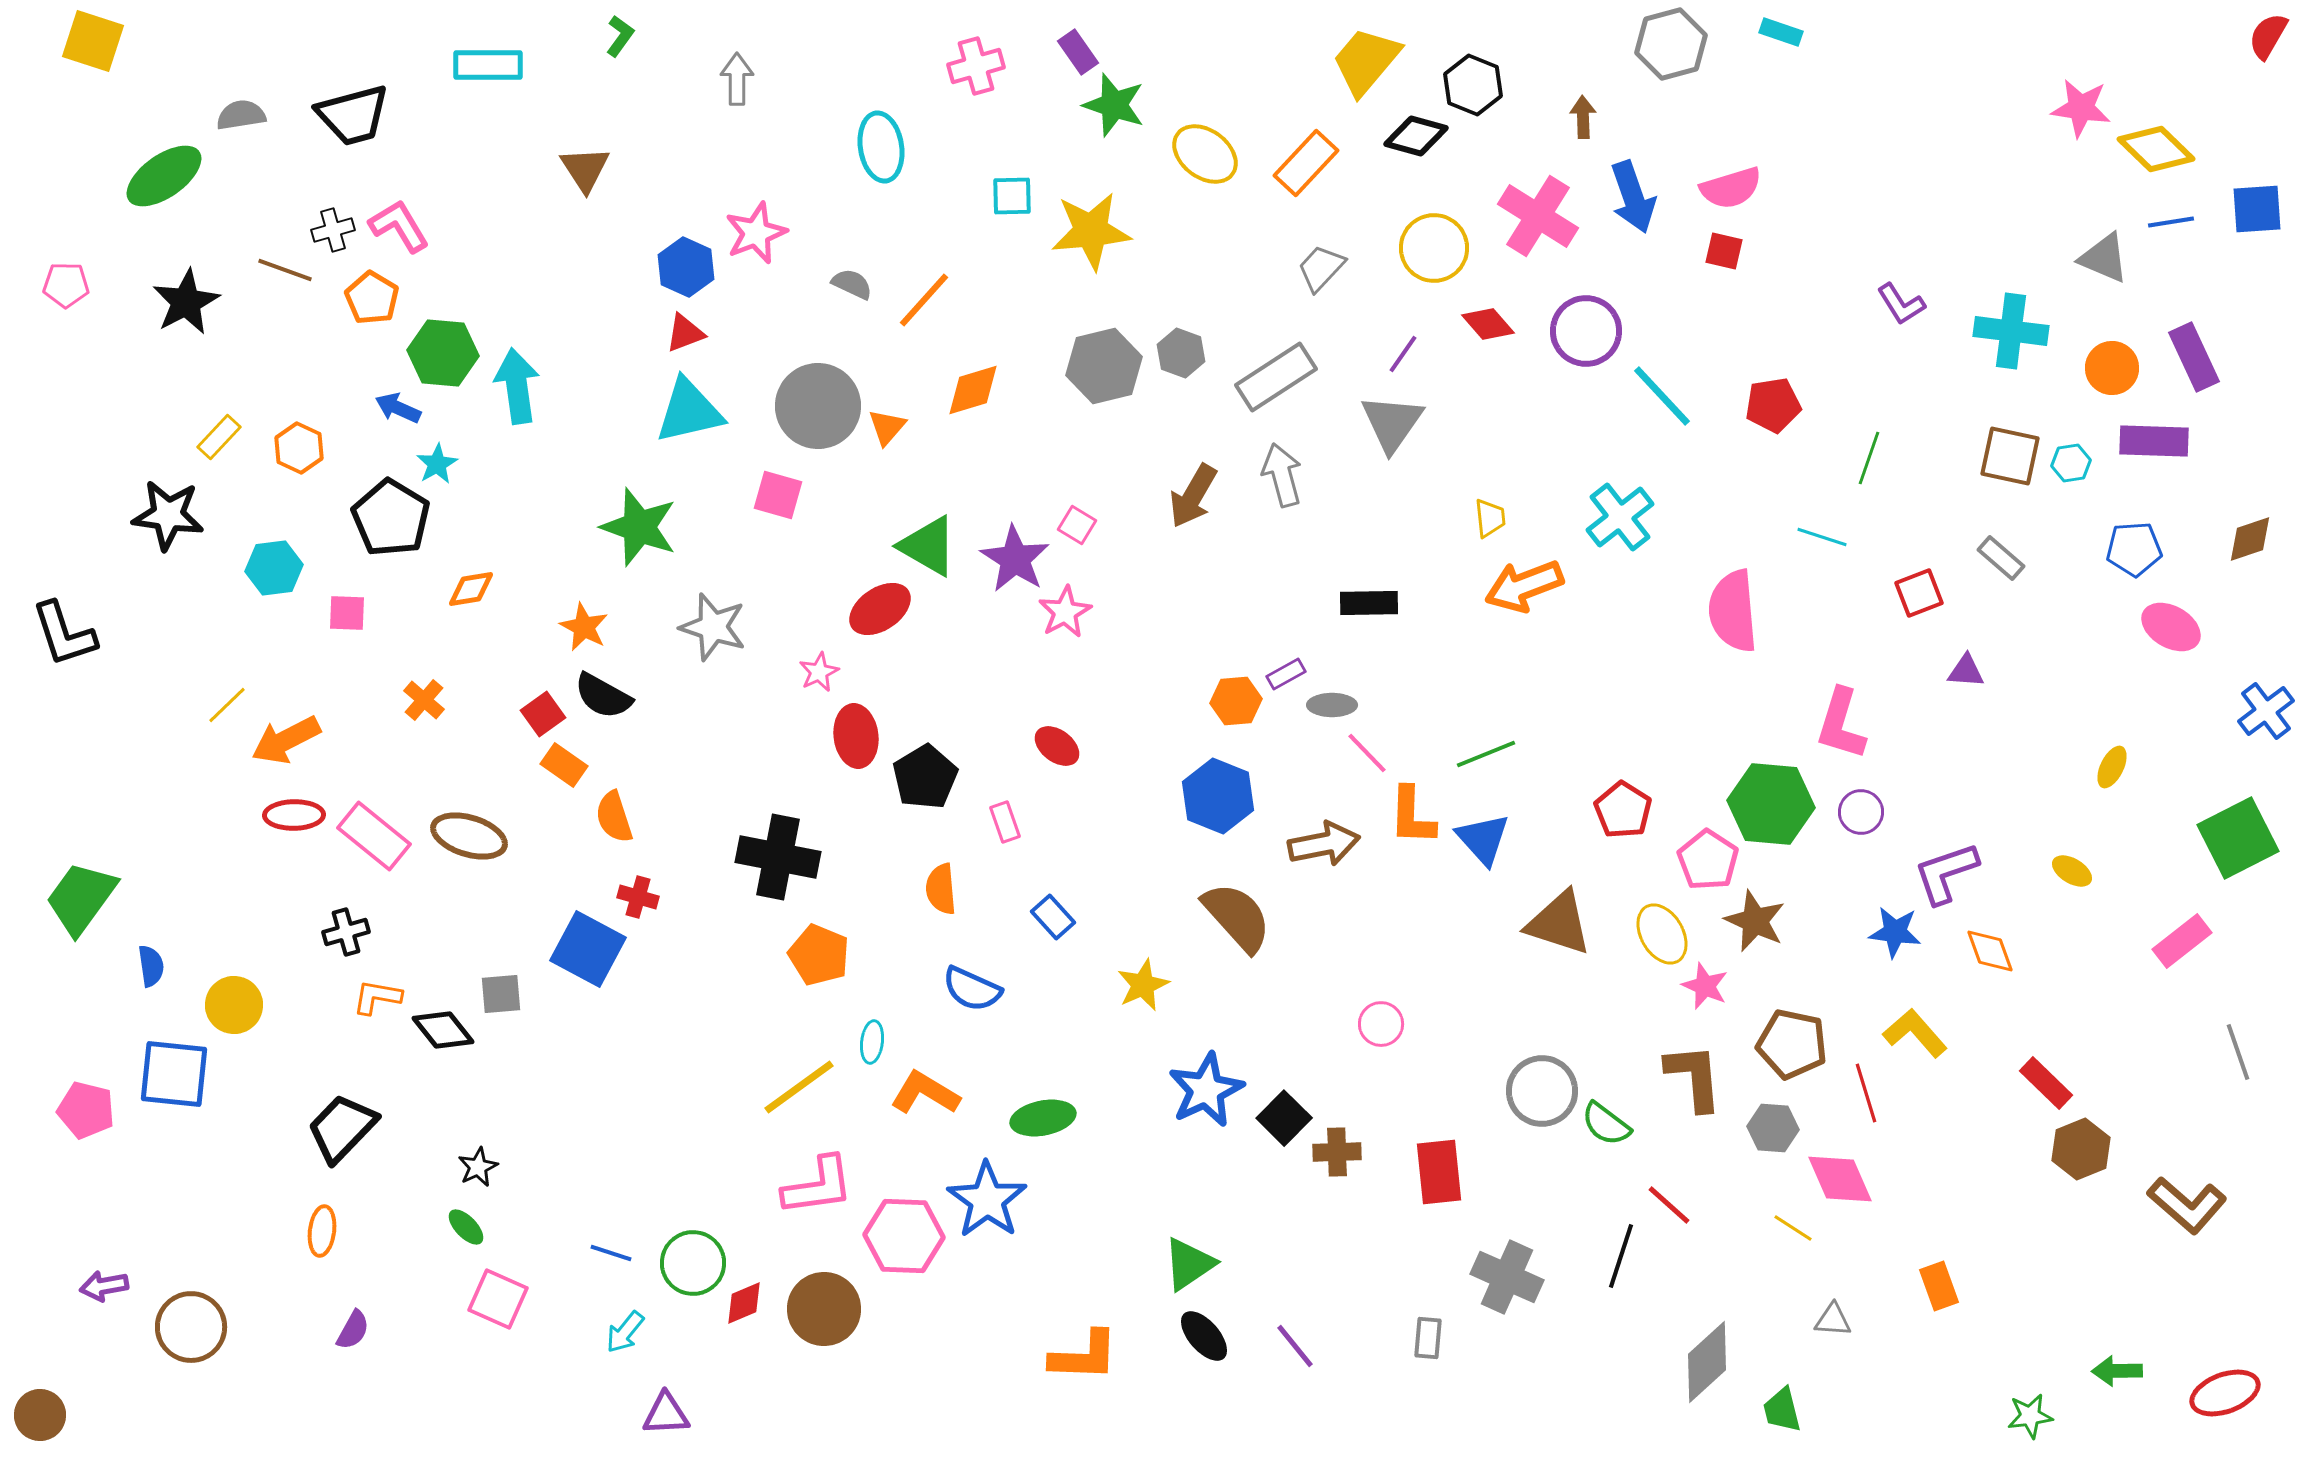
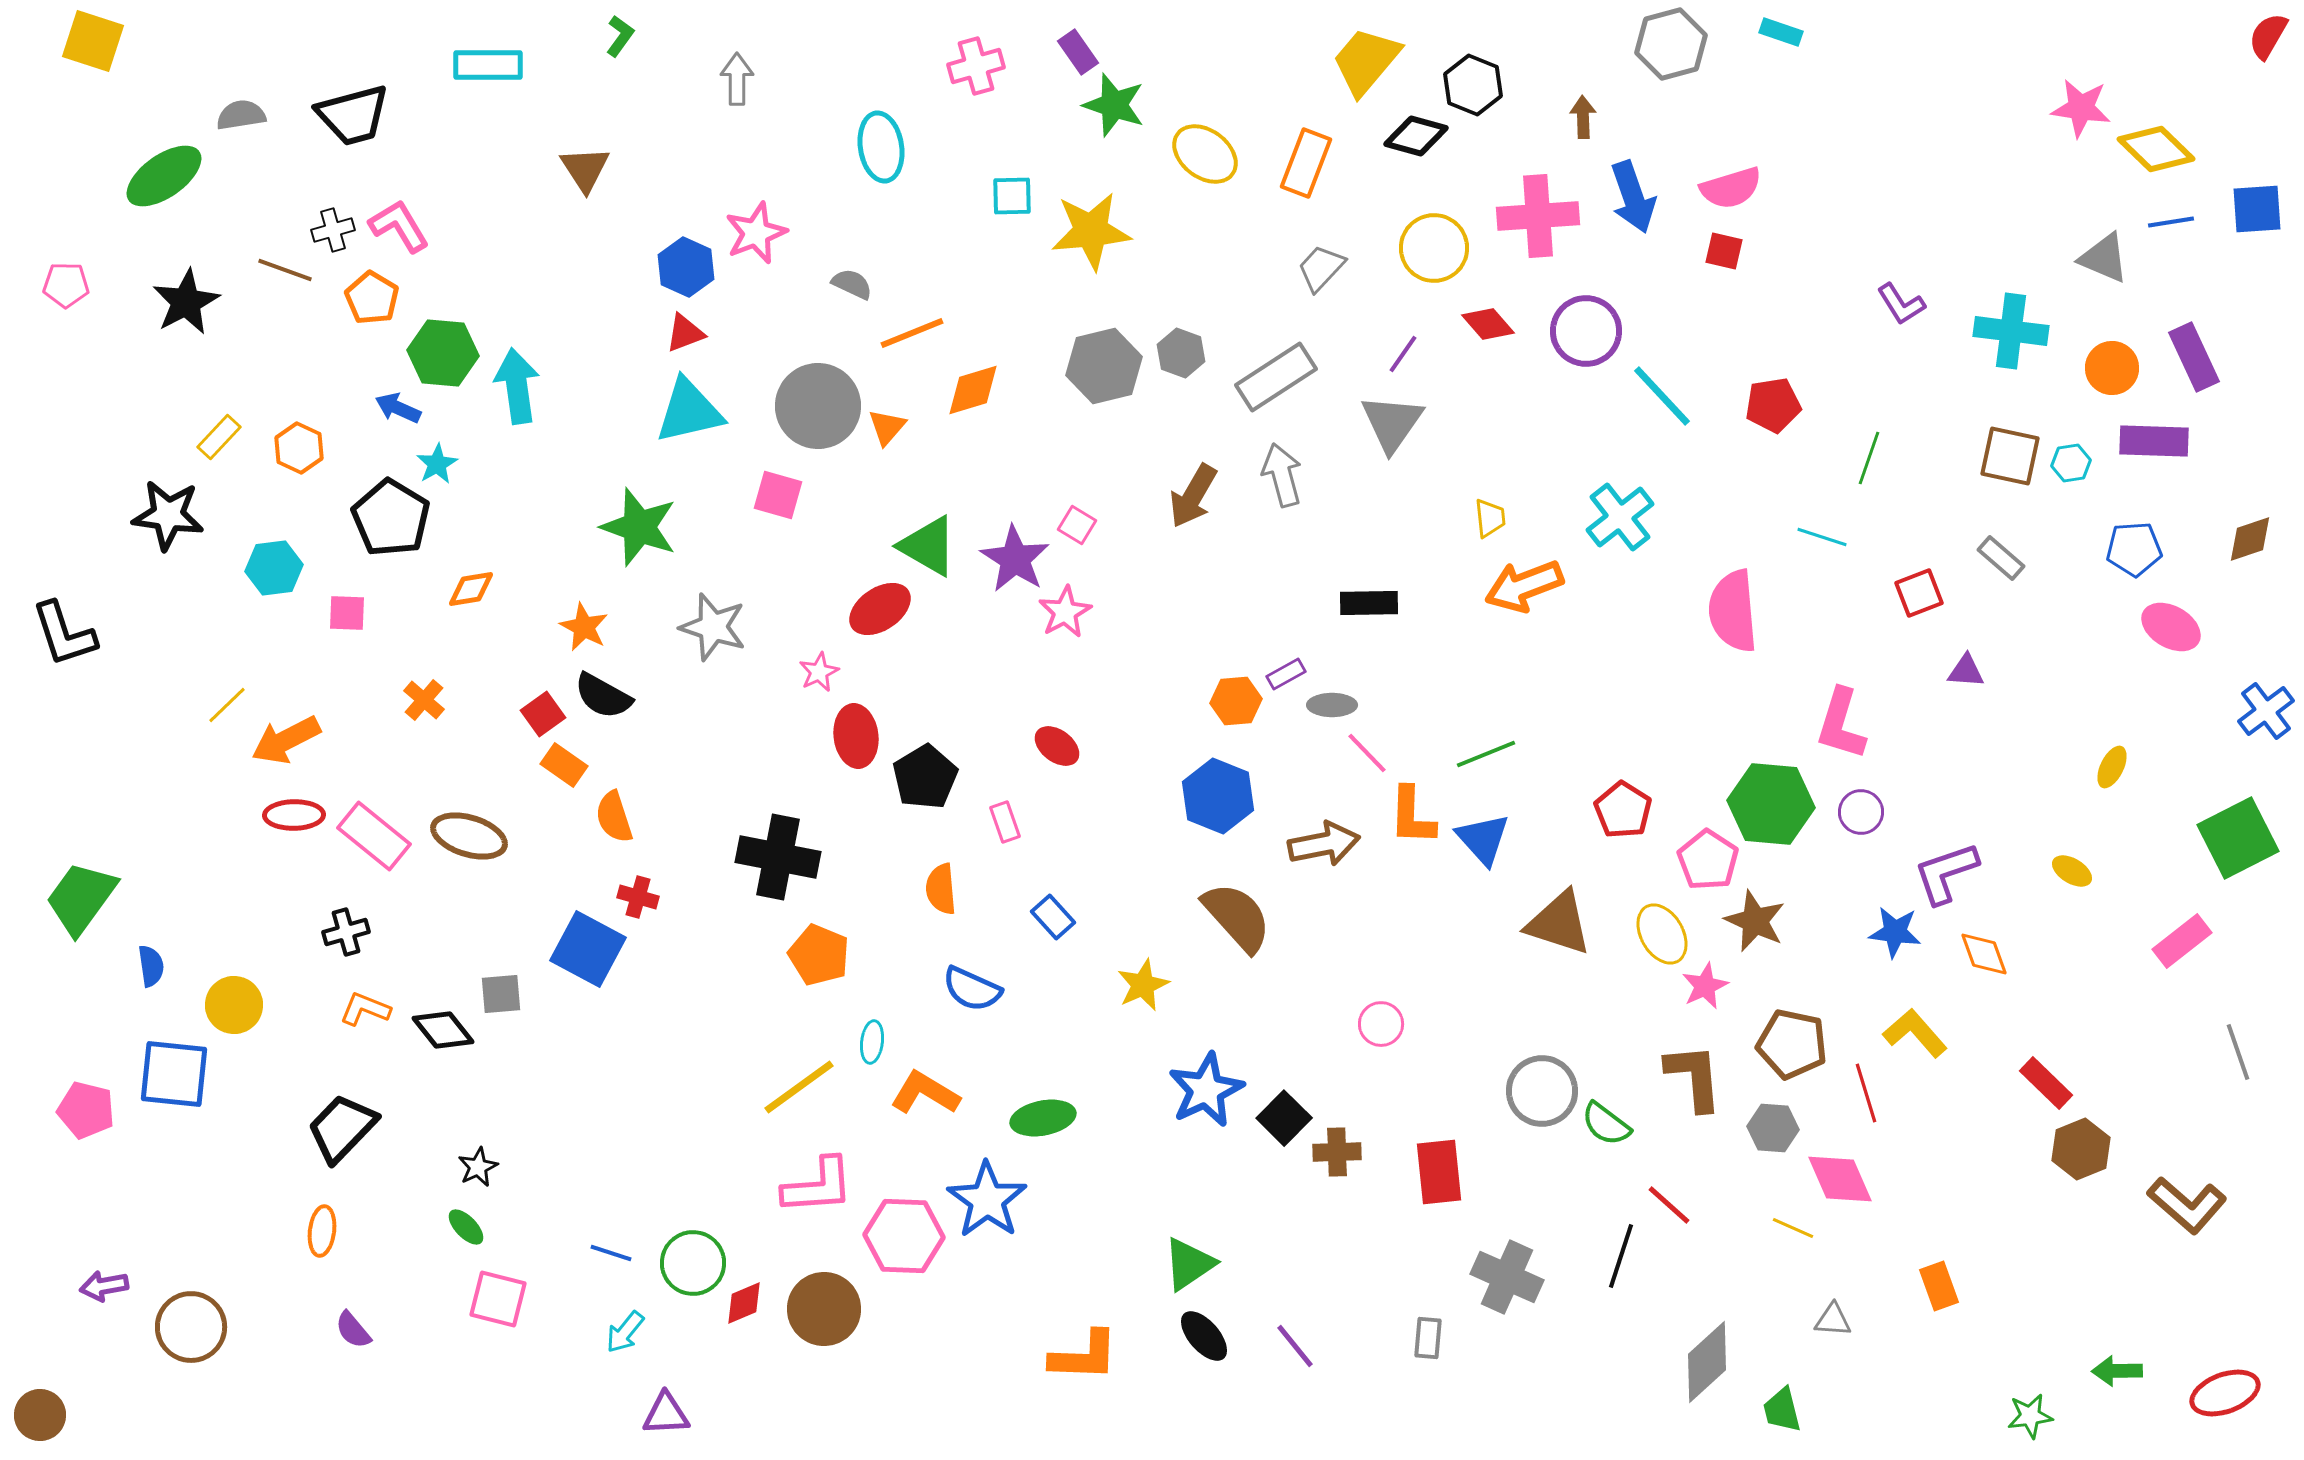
orange rectangle at (1306, 163): rotated 22 degrees counterclockwise
pink cross at (1538, 216): rotated 36 degrees counterclockwise
orange line at (924, 300): moved 12 px left, 33 px down; rotated 26 degrees clockwise
orange diamond at (1990, 951): moved 6 px left, 3 px down
pink star at (1705, 986): rotated 24 degrees clockwise
orange L-shape at (377, 997): moved 12 px left, 12 px down; rotated 12 degrees clockwise
pink L-shape at (818, 1186): rotated 4 degrees clockwise
yellow line at (1793, 1228): rotated 9 degrees counterclockwise
pink square at (498, 1299): rotated 10 degrees counterclockwise
purple semicircle at (353, 1330): rotated 111 degrees clockwise
